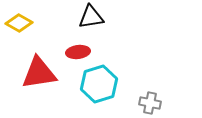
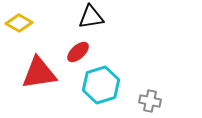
red ellipse: rotated 35 degrees counterclockwise
cyan hexagon: moved 2 px right, 1 px down
gray cross: moved 2 px up
